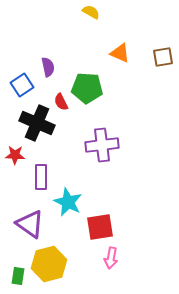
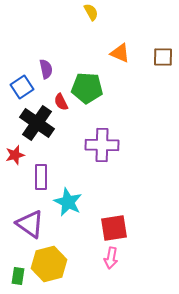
yellow semicircle: rotated 30 degrees clockwise
brown square: rotated 10 degrees clockwise
purple semicircle: moved 2 px left, 2 px down
blue square: moved 2 px down
black cross: rotated 12 degrees clockwise
purple cross: rotated 8 degrees clockwise
red star: rotated 18 degrees counterclockwise
red square: moved 14 px right, 1 px down
